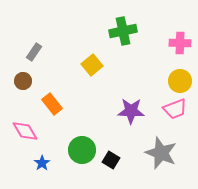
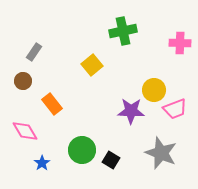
yellow circle: moved 26 px left, 9 px down
